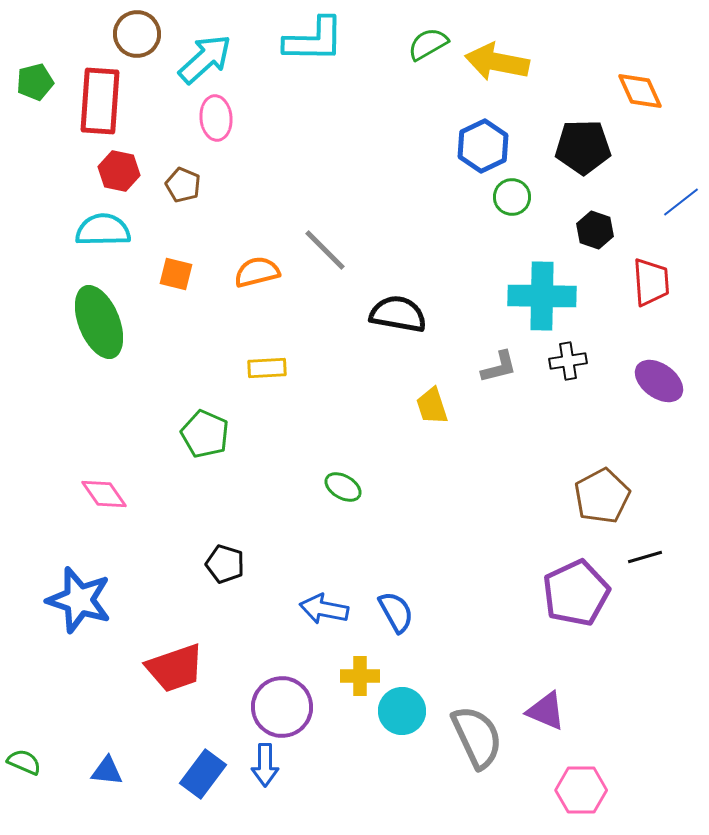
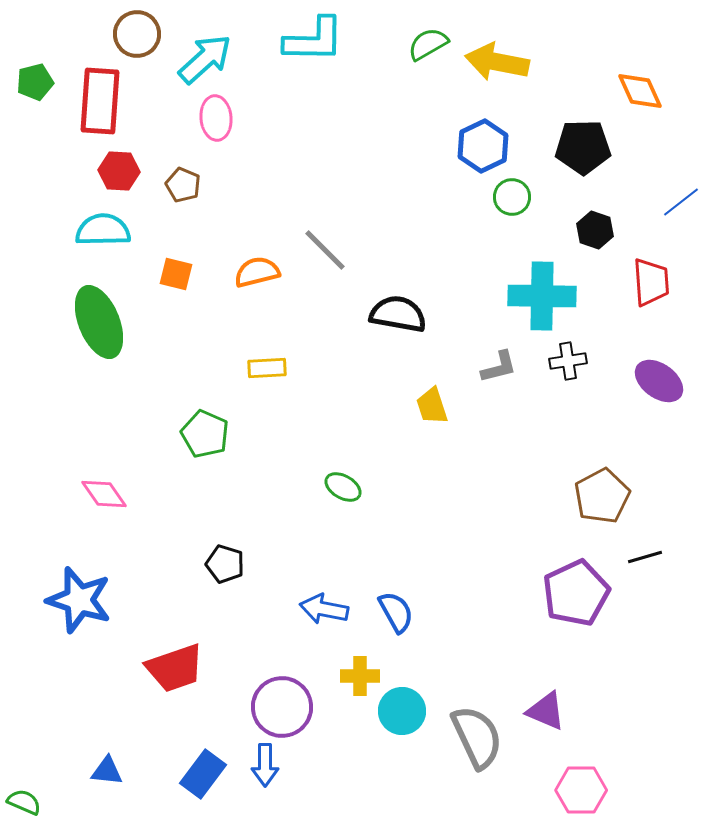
red hexagon at (119, 171): rotated 9 degrees counterclockwise
green semicircle at (24, 762): moved 40 px down
